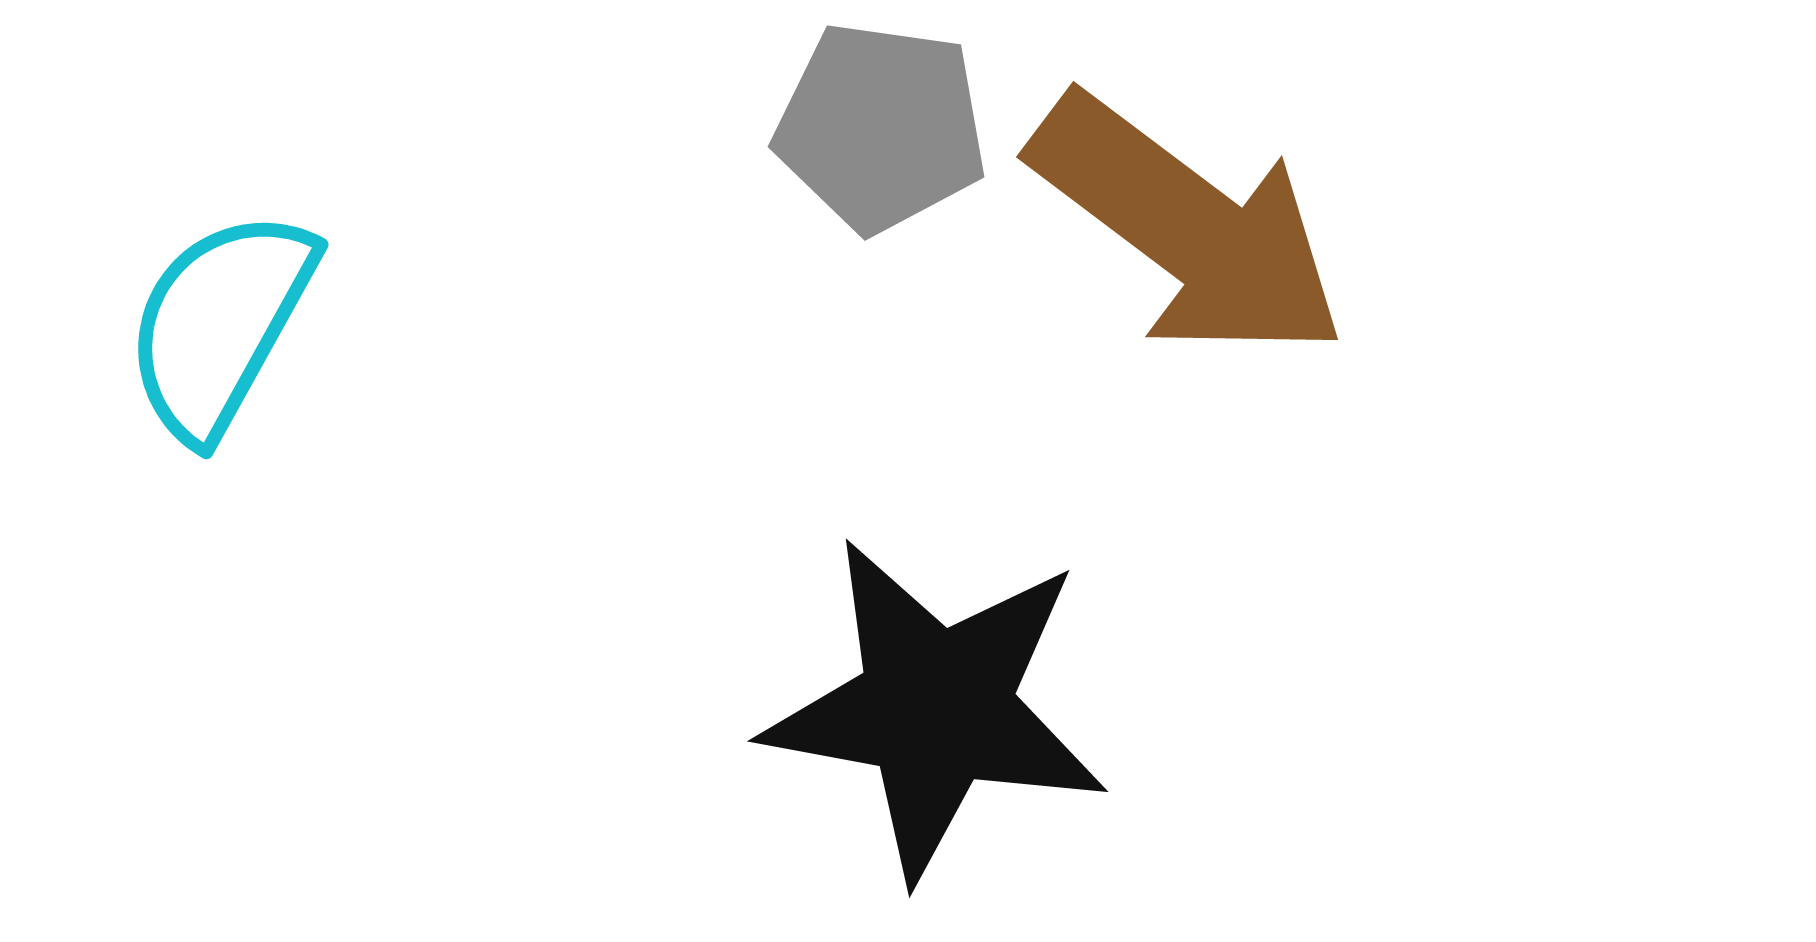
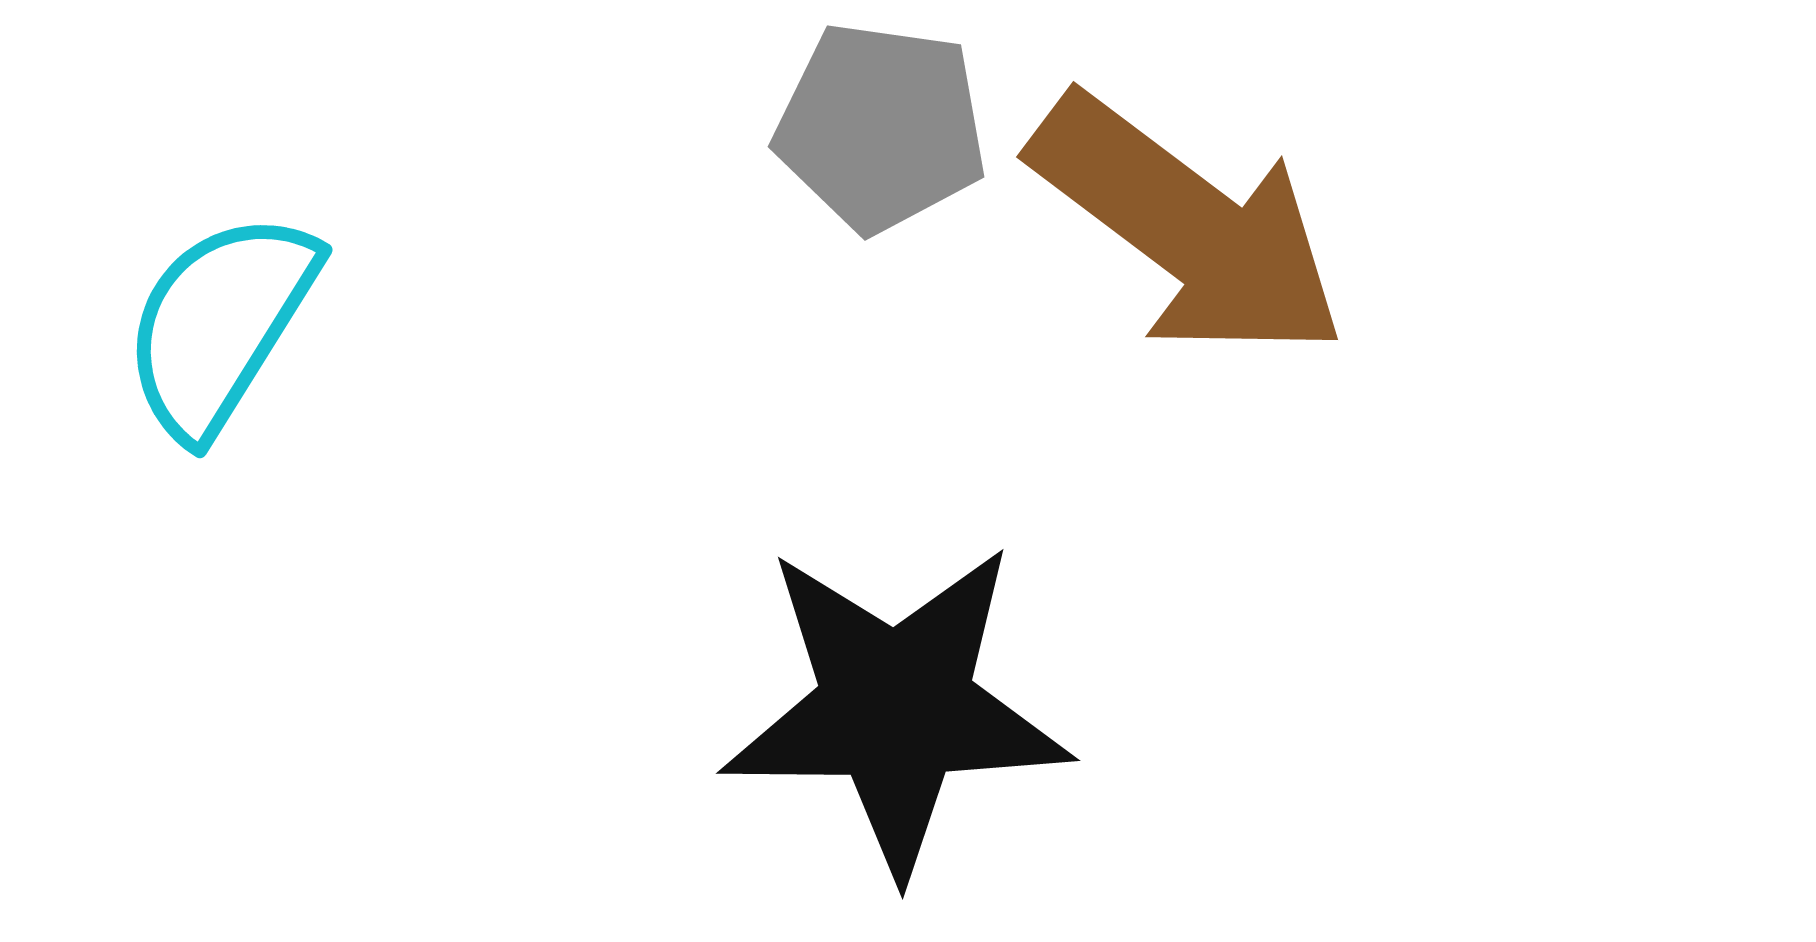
cyan semicircle: rotated 3 degrees clockwise
black star: moved 40 px left; rotated 10 degrees counterclockwise
